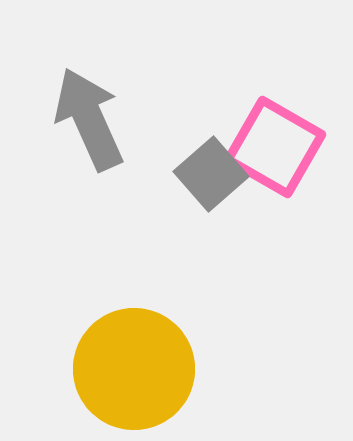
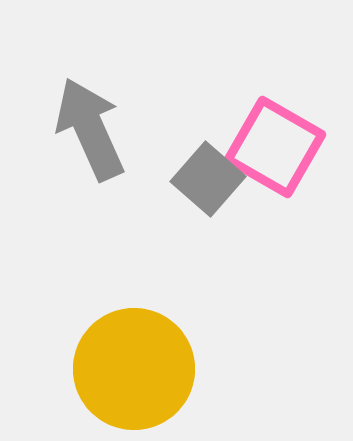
gray arrow: moved 1 px right, 10 px down
gray square: moved 3 px left, 5 px down; rotated 8 degrees counterclockwise
